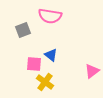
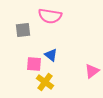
gray square: rotated 14 degrees clockwise
